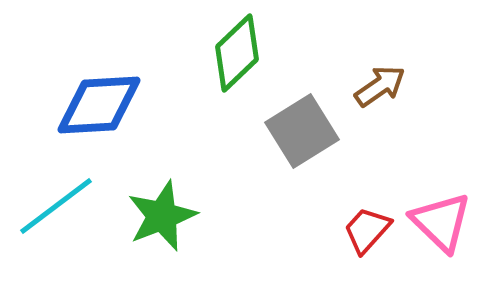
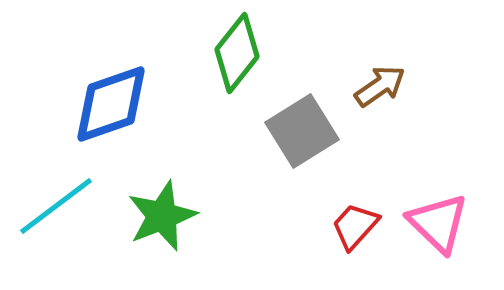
green diamond: rotated 8 degrees counterclockwise
blue diamond: moved 12 px right, 1 px up; rotated 16 degrees counterclockwise
pink triangle: moved 3 px left, 1 px down
red trapezoid: moved 12 px left, 4 px up
